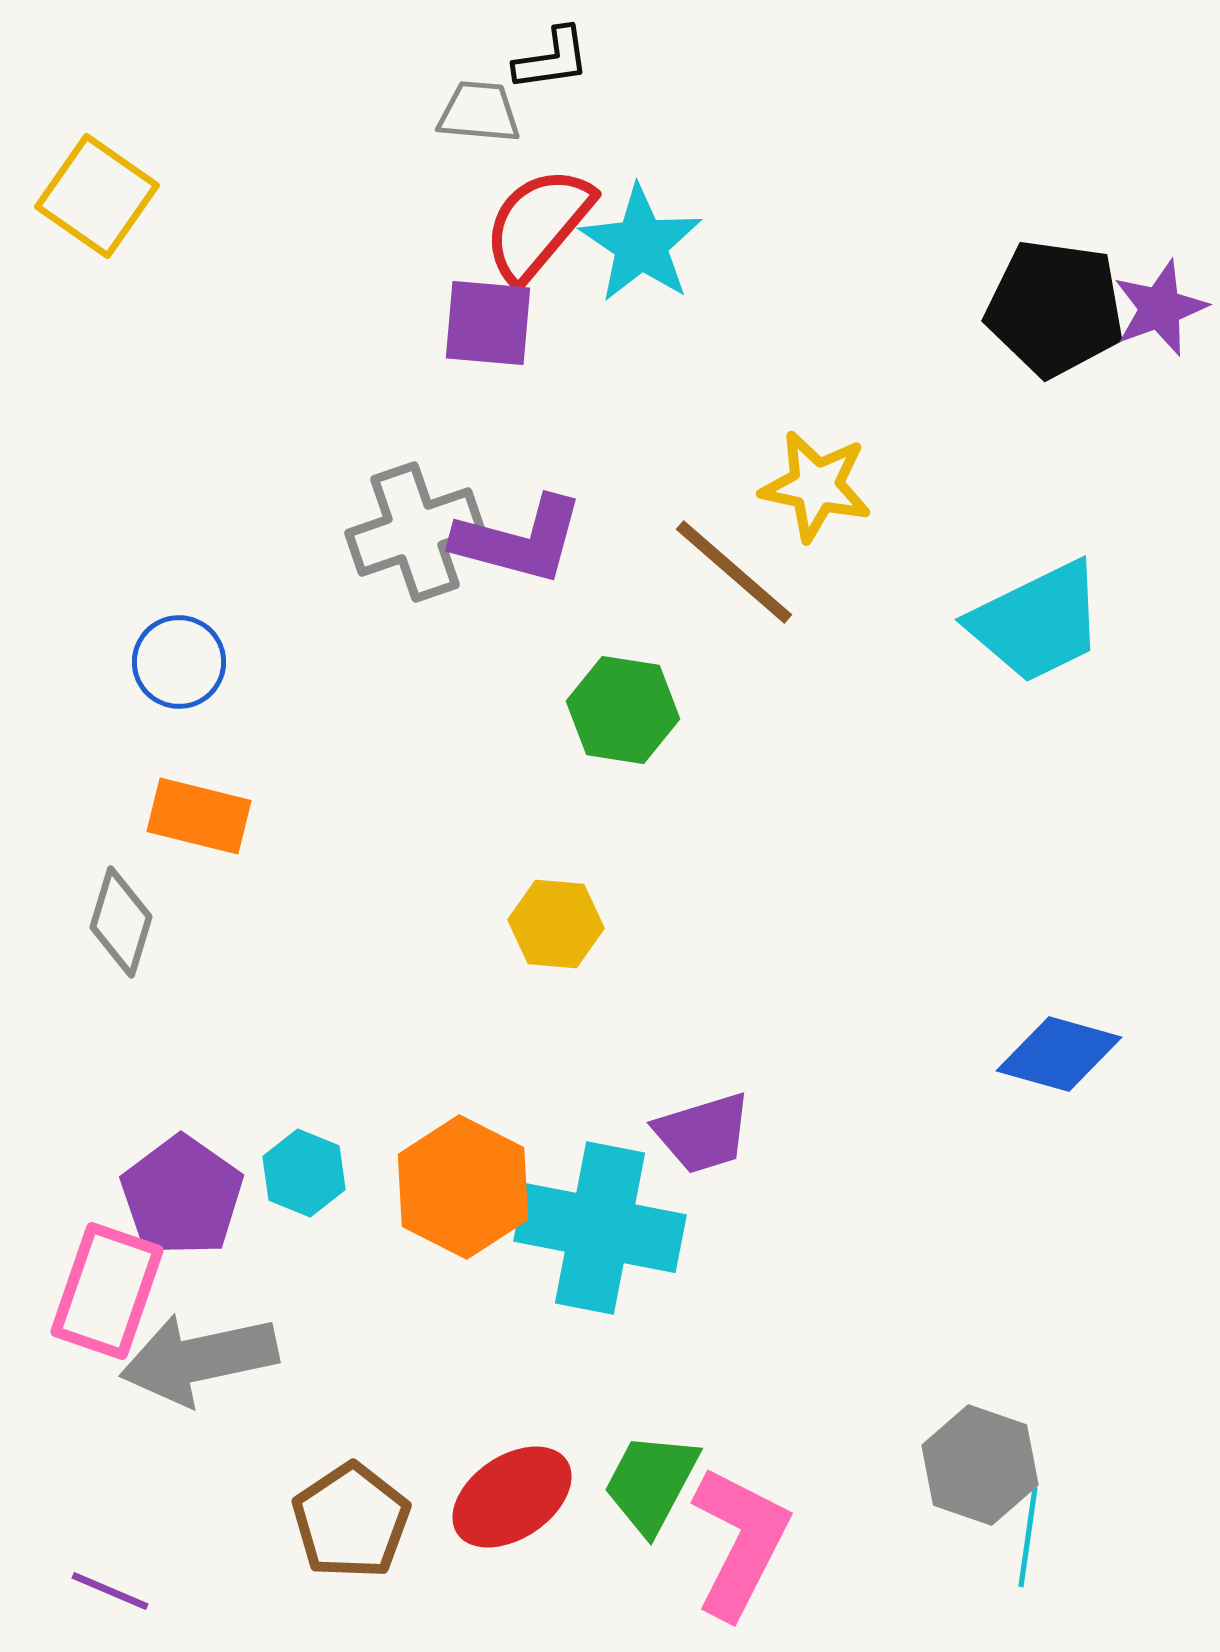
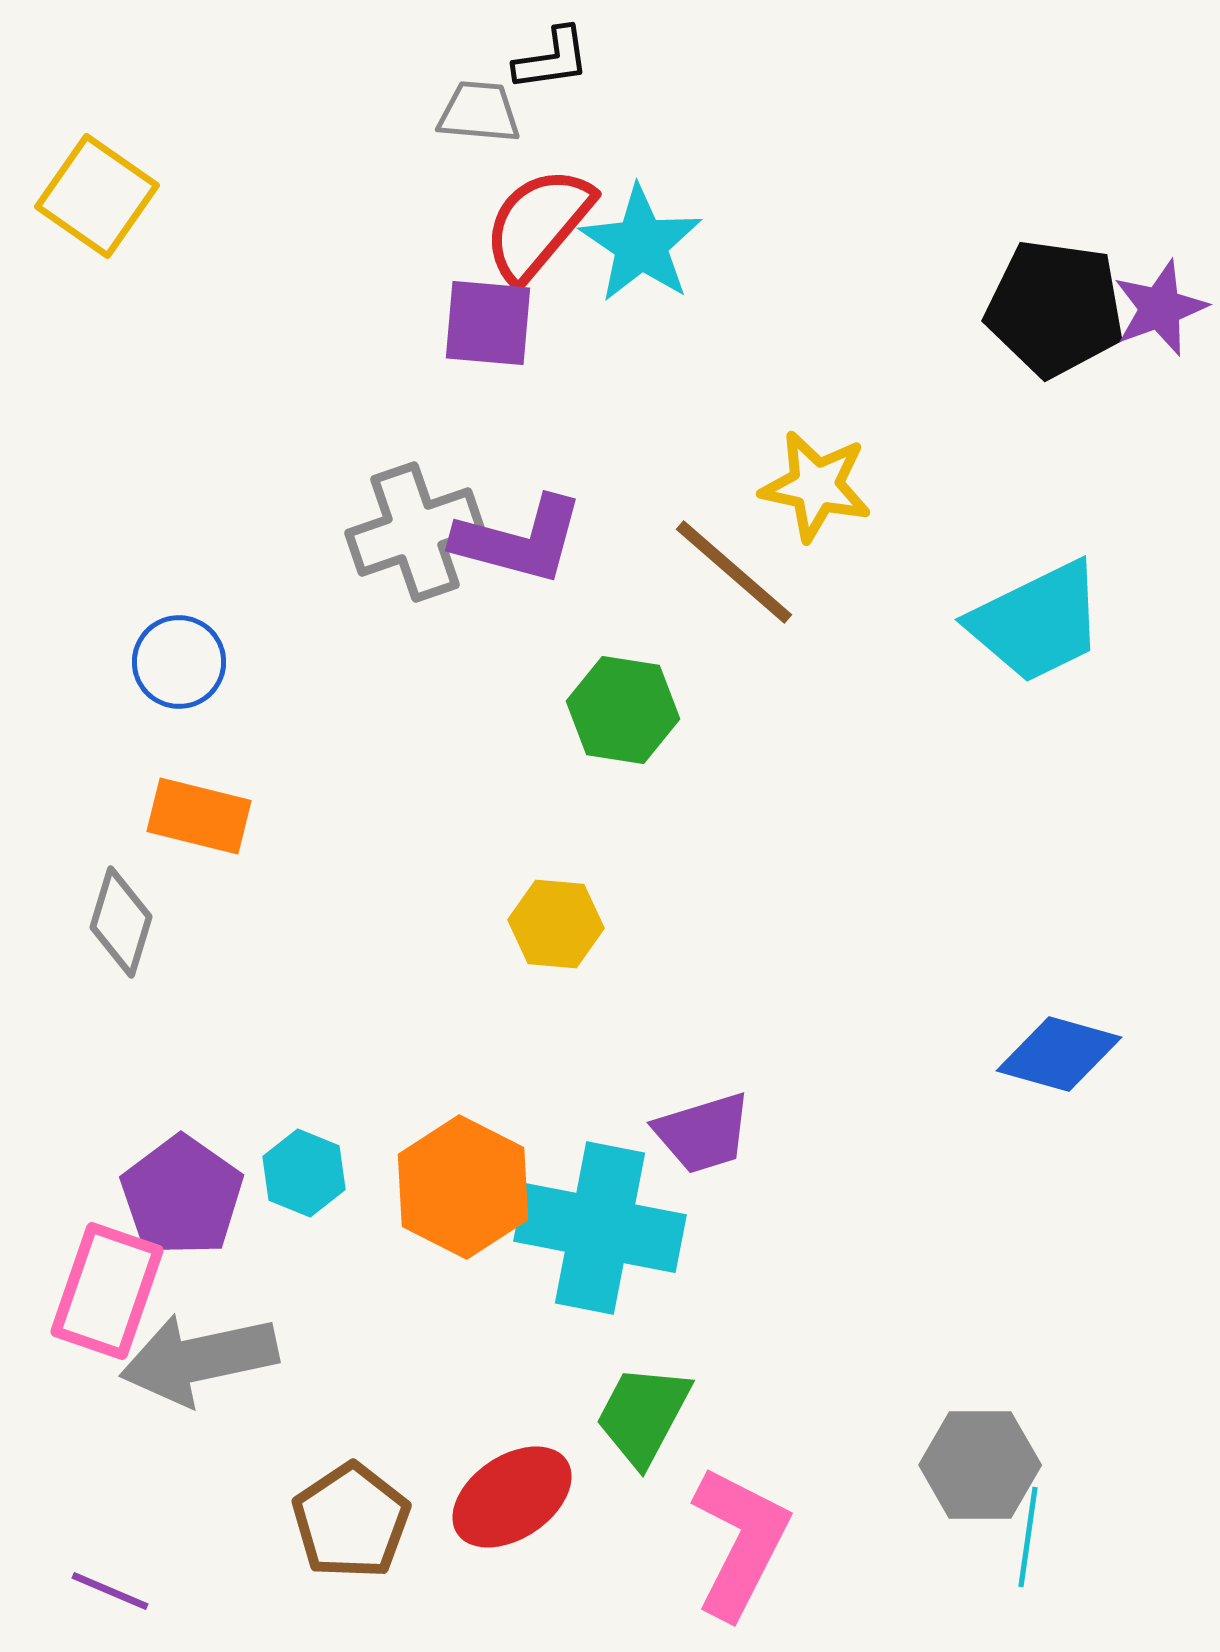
gray hexagon: rotated 19 degrees counterclockwise
green trapezoid: moved 8 px left, 68 px up
